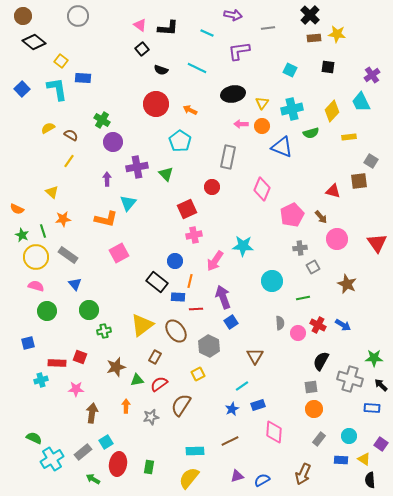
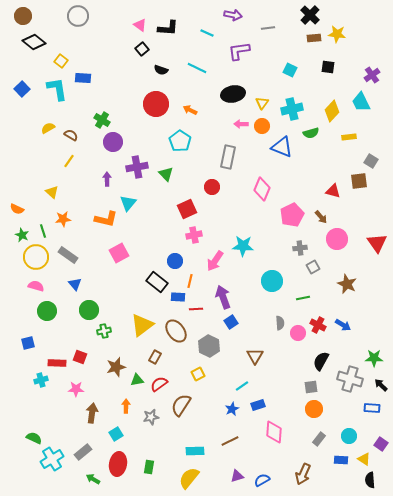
cyan square at (106, 442): moved 10 px right, 8 px up
